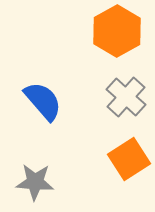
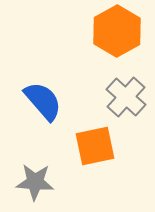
orange square: moved 34 px left, 13 px up; rotated 21 degrees clockwise
